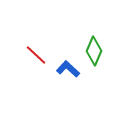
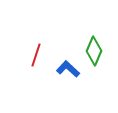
red line: rotated 65 degrees clockwise
